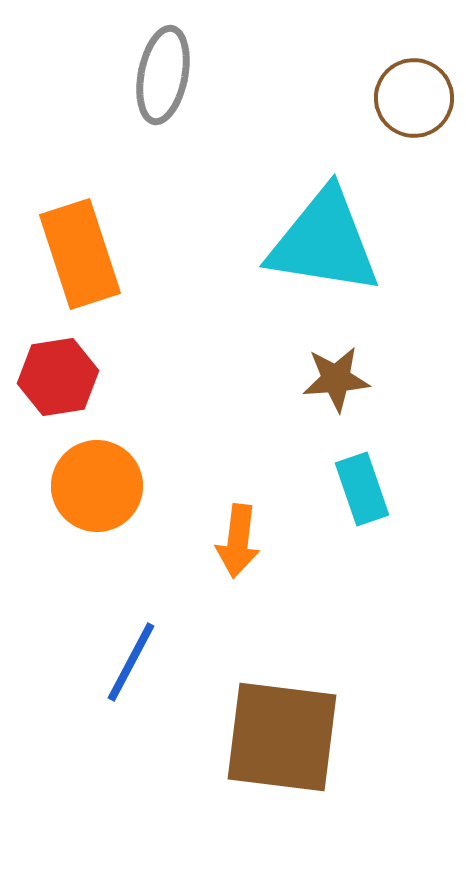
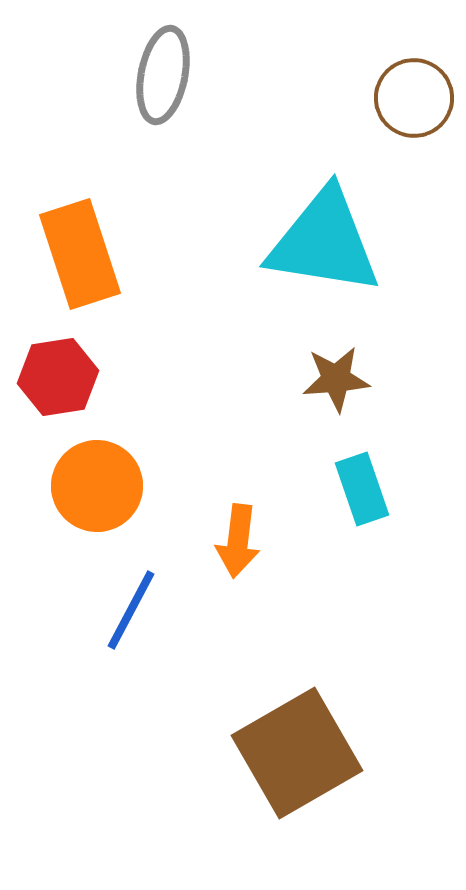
blue line: moved 52 px up
brown square: moved 15 px right, 16 px down; rotated 37 degrees counterclockwise
